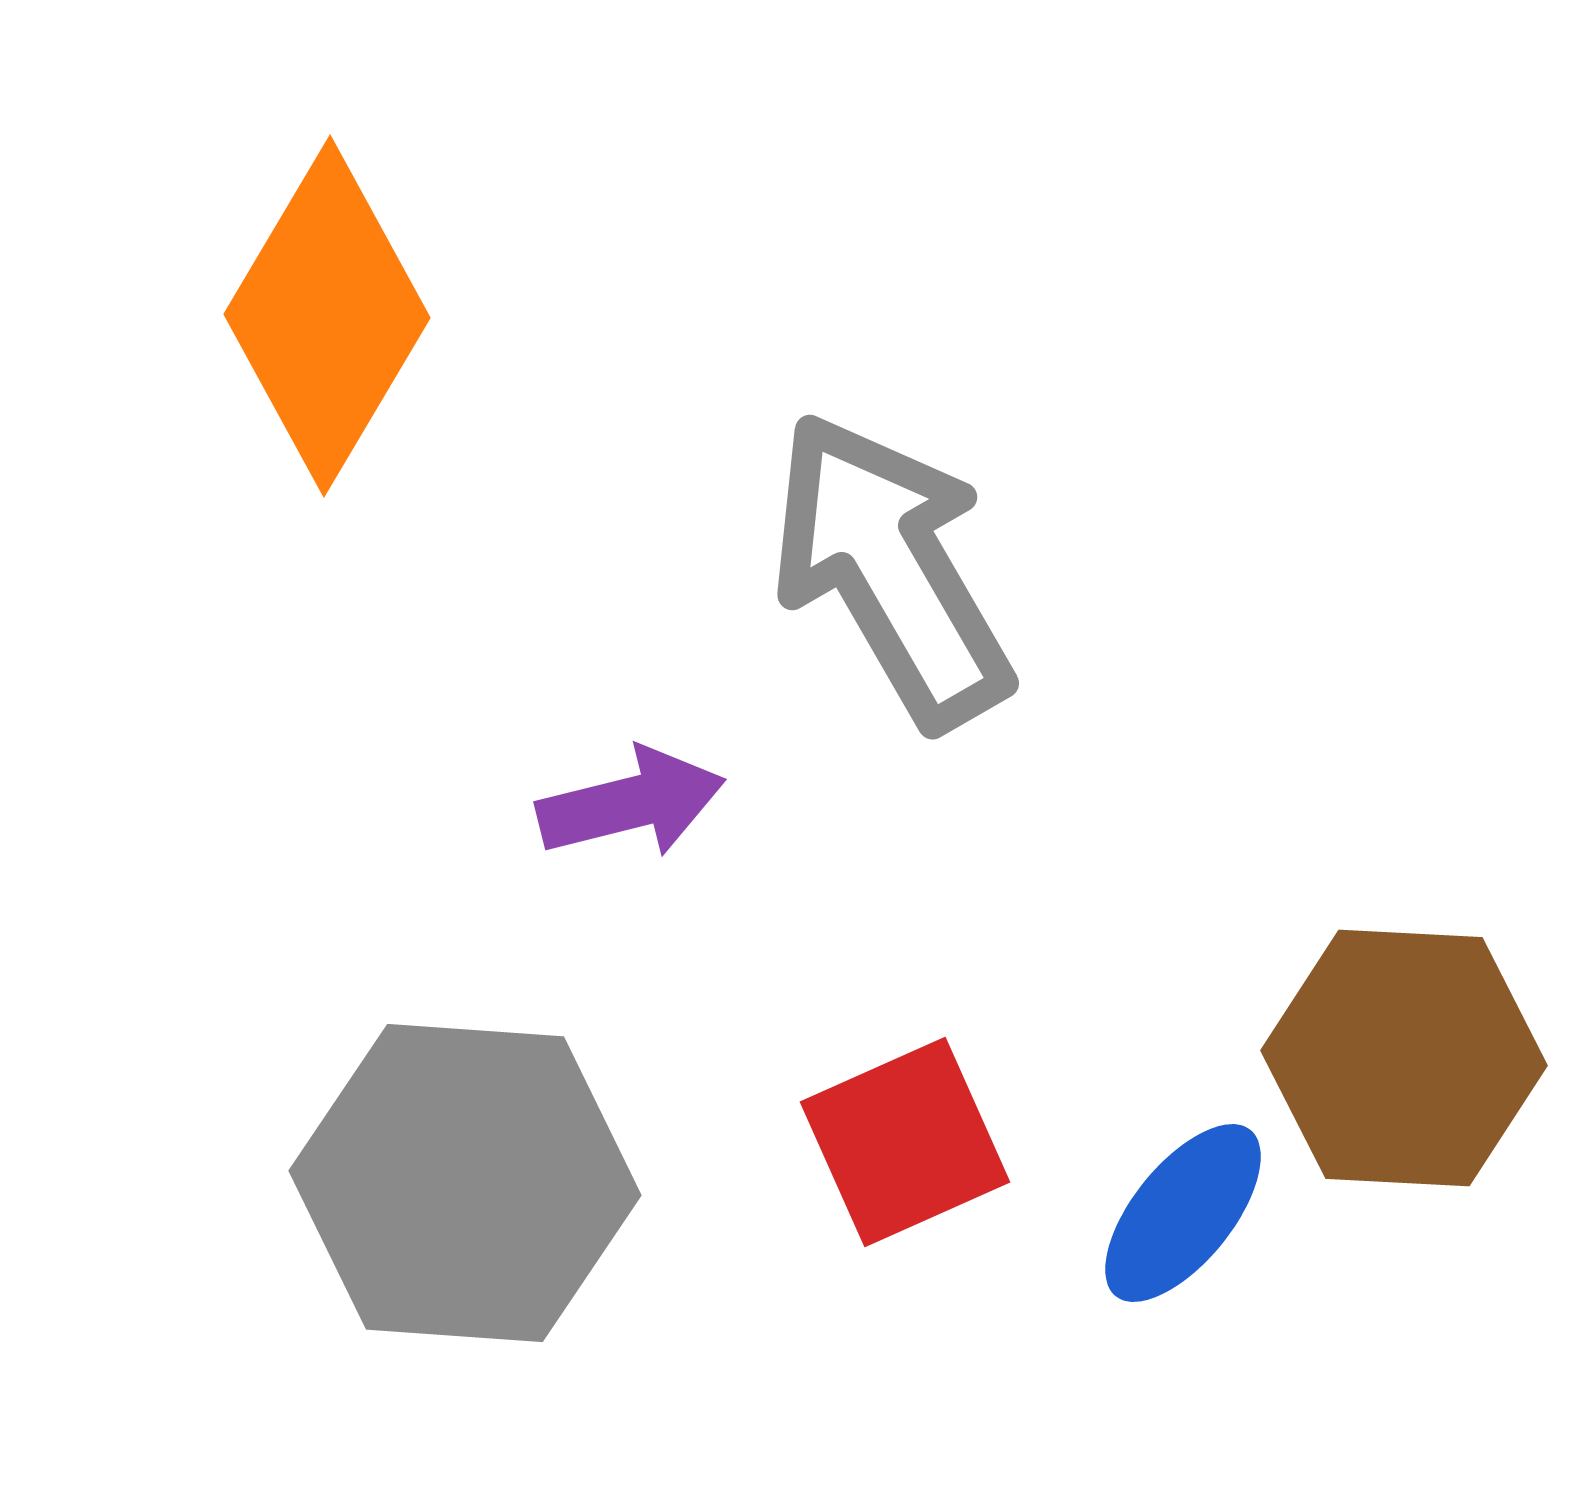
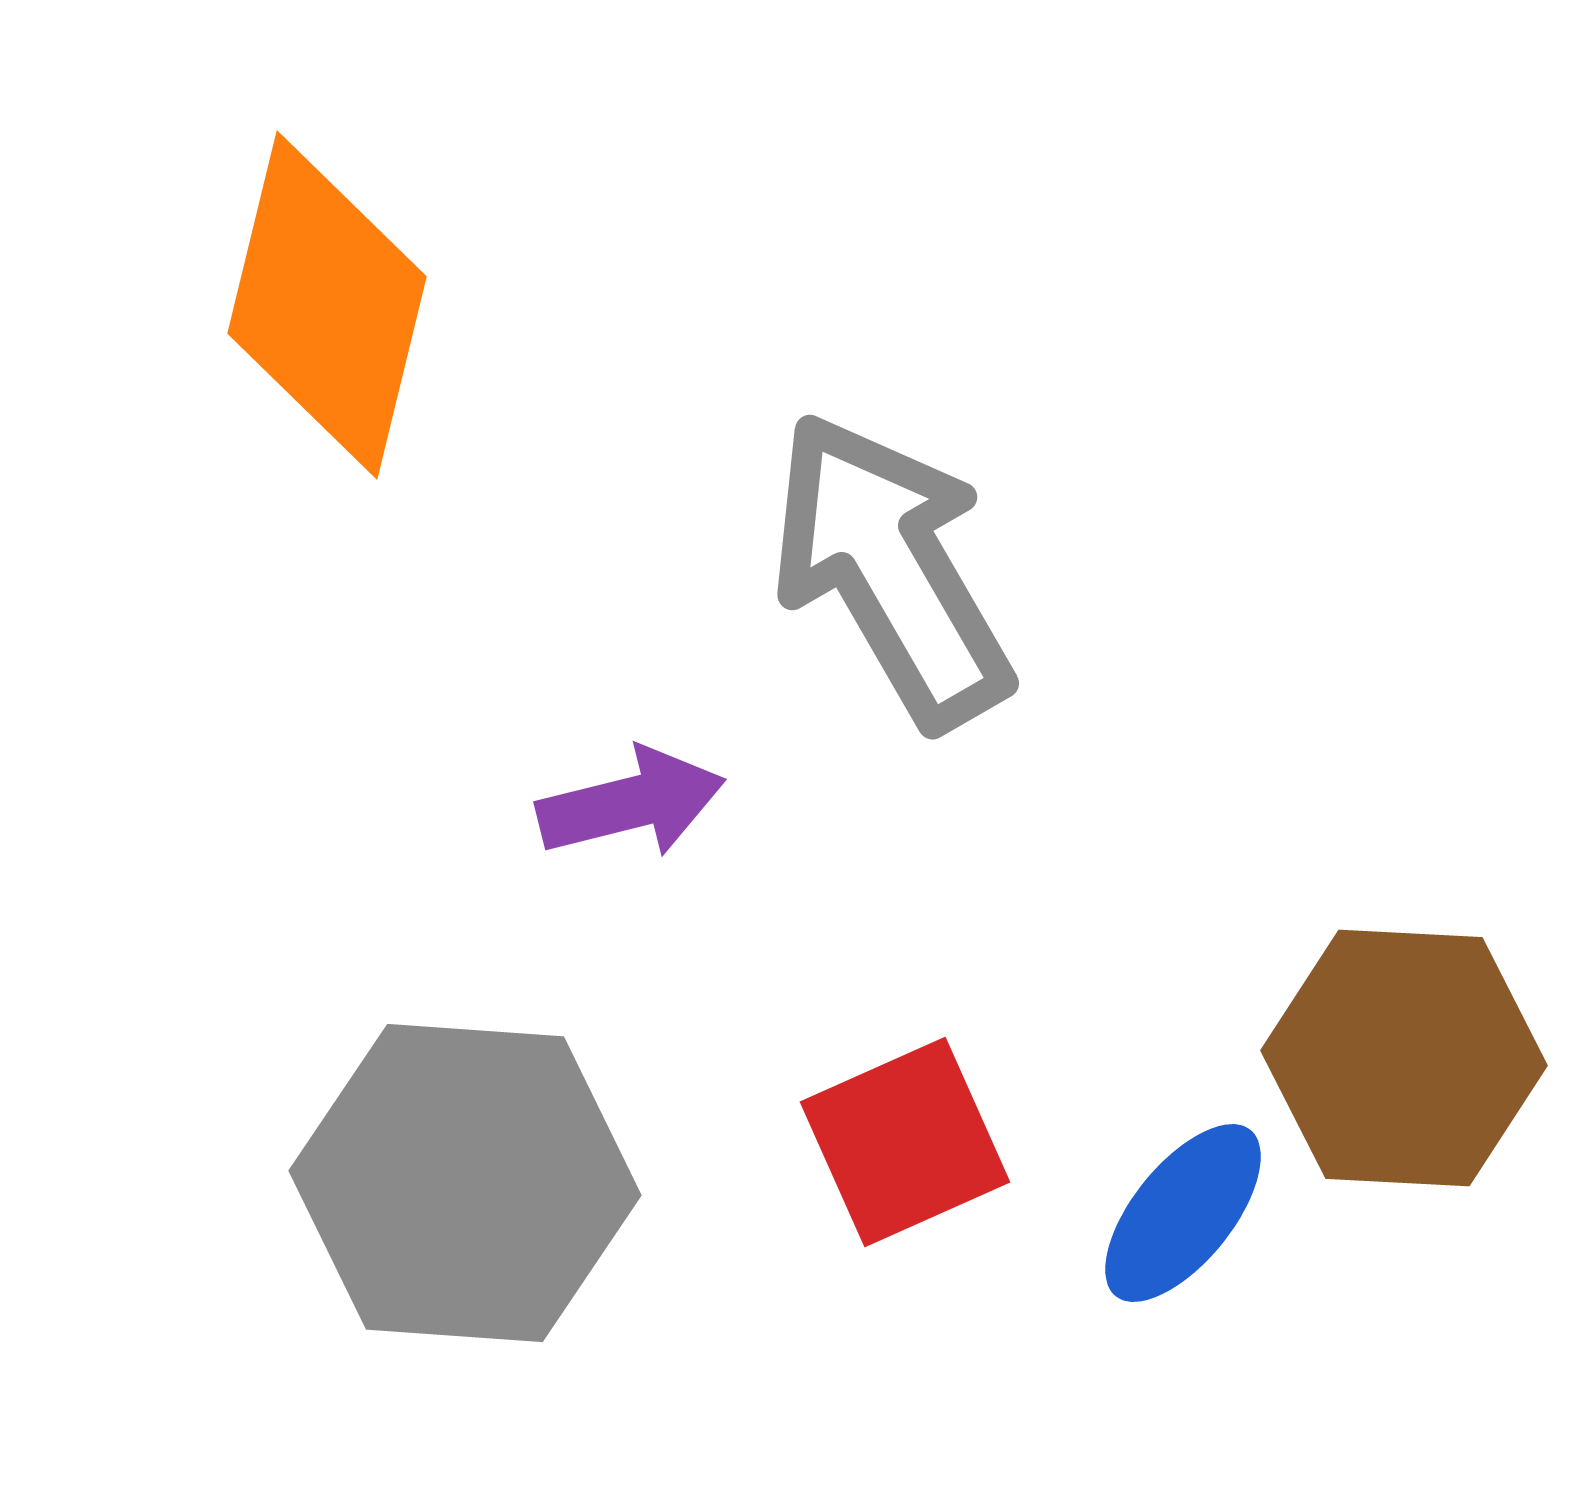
orange diamond: moved 11 px up; rotated 17 degrees counterclockwise
